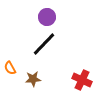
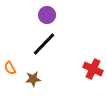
purple circle: moved 2 px up
red cross: moved 11 px right, 11 px up
